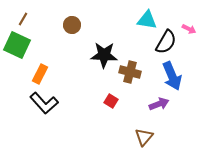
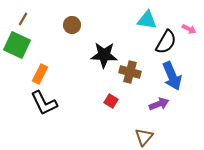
black L-shape: rotated 16 degrees clockwise
